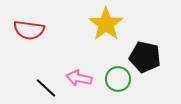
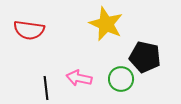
yellow star: rotated 12 degrees counterclockwise
green circle: moved 3 px right
black line: rotated 40 degrees clockwise
